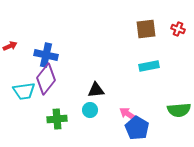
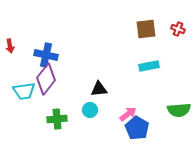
red arrow: rotated 104 degrees clockwise
black triangle: moved 3 px right, 1 px up
pink arrow: rotated 108 degrees clockwise
